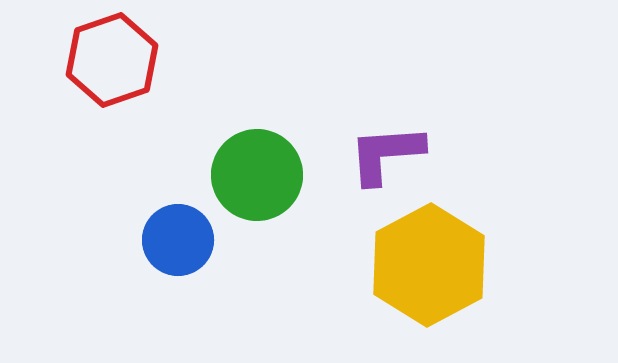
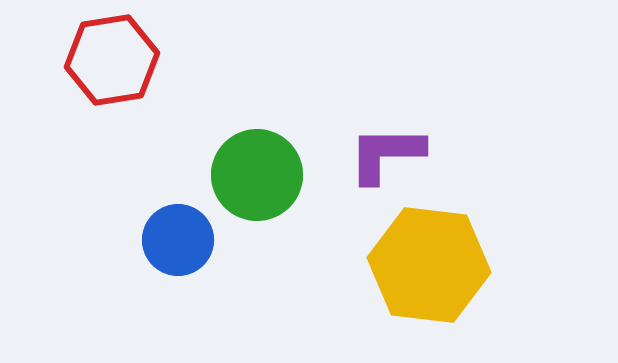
red hexagon: rotated 10 degrees clockwise
purple L-shape: rotated 4 degrees clockwise
yellow hexagon: rotated 25 degrees counterclockwise
